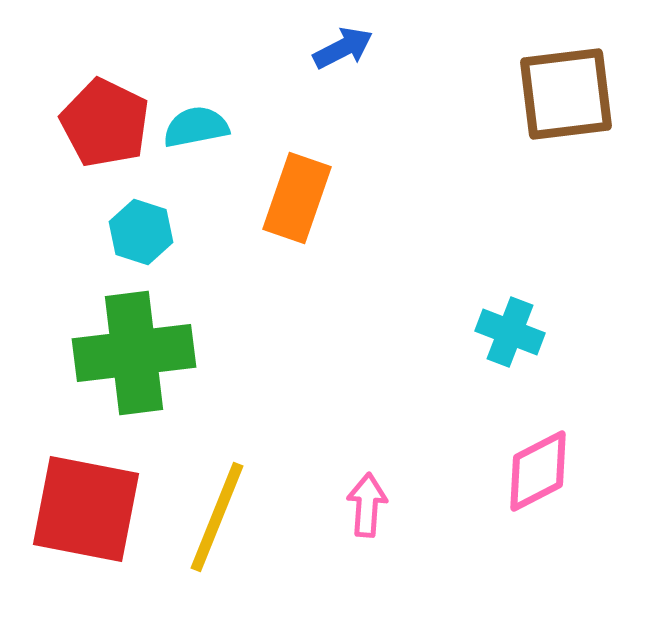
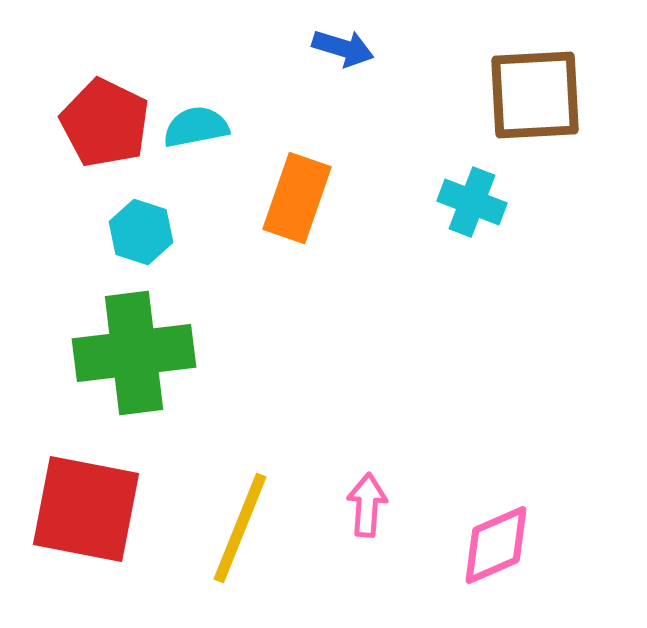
blue arrow: rotated 44 degrees clockwise
brown square: moved 31 px left, 1 px down; rotated 4 degrees clockwise
cyan cross: moved 38 px left, 130 px up
pink diamond: moved 42 px left, 74 px down; rotated 4 degrees clockwise
yellow line: moved 23 px right, 11 px down
